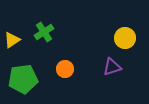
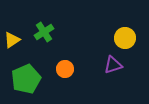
purple triangle: moved 1 px right, 2 px up
green pentagon: moved 3 px right; rotated 16 degrees counterclockwise
